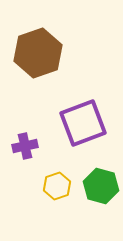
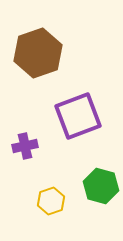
purple square: moved 5 px left, 7 px up
yellow hexagon: moved 6 px left, 15 px down
